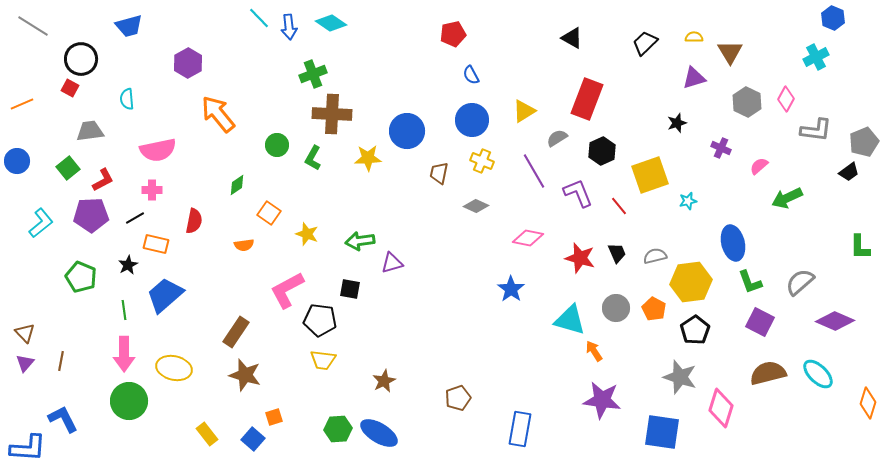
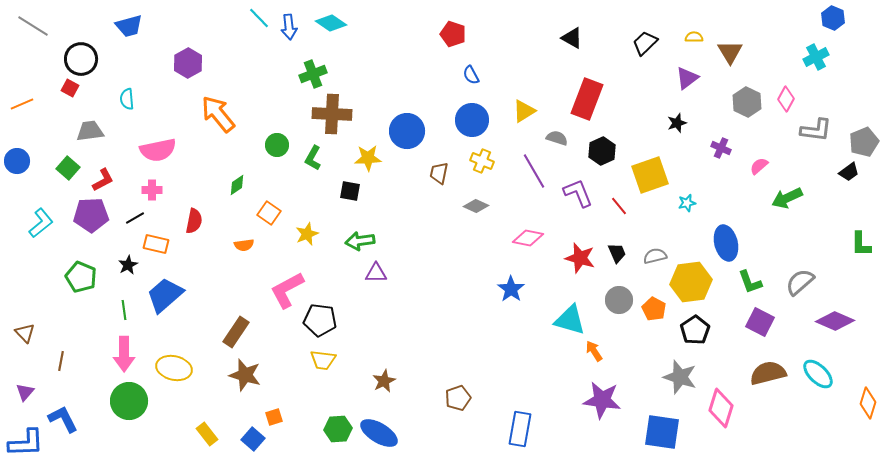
red pentagon at (453, 34): rotated 30 degrees clockwise
purple triangle at (694, 78): moved 7 px left; rotated 20 degrees counterclockwise
gray semicircle at (557, 138): rotated 50 degrees clockwise
green square at (68, 168): rotated 10 degrees counterclockwise
cyan star at (688, 201): moved 1 px left, 2 px down
yellow star at (307, 234): rotated 30 degrees clockwise
blue ellipse at (733, 243): moved 7 px left
green L-shape at (860, 247): moved 1 px right, 3 px up
purple triangle at (392, 263): moved 16 px left, 10 px down; rotated 15 degrees clockwise
black square at (350, 289): moved 98 px up
gray circle at (616, 308): moved 3 px right, 8 px up
purple triangle at (25, 363): moved 29 px down
blue L-shape at (28, 448): moved 2 px left, 5 px up; rotated 6 degrees counterclockwise
